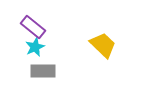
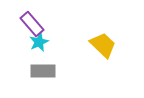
purple rectangle: moved 1 px left, 3 px up; rotated 10 degrees clockwise
cyan star: moved 4 px right, 5 px up
